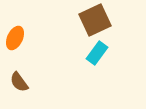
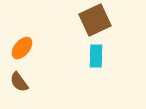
orange ellipse: moved 7 px right, 10 px down; rotated 15 degrees clockwise
cyan rectangle: moved 1 px left, 3 px down; rotated 35 degrees counterclockwise
